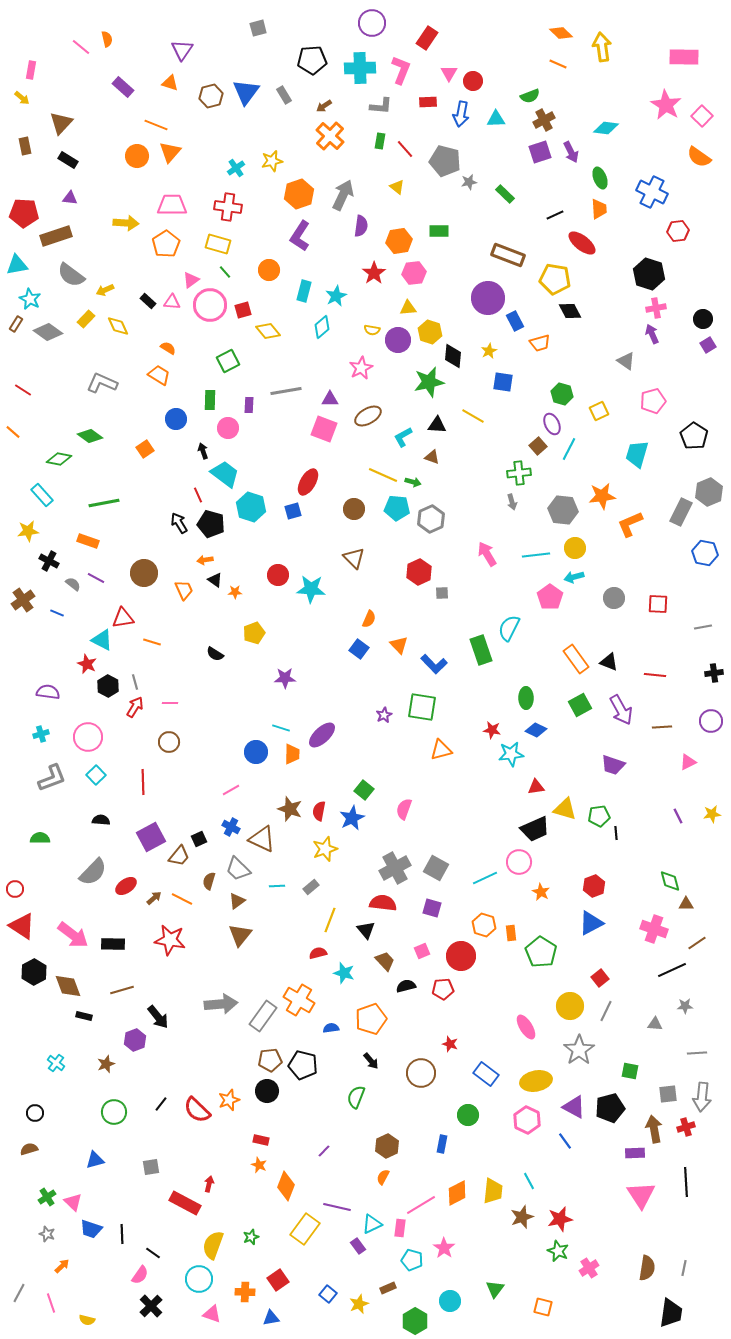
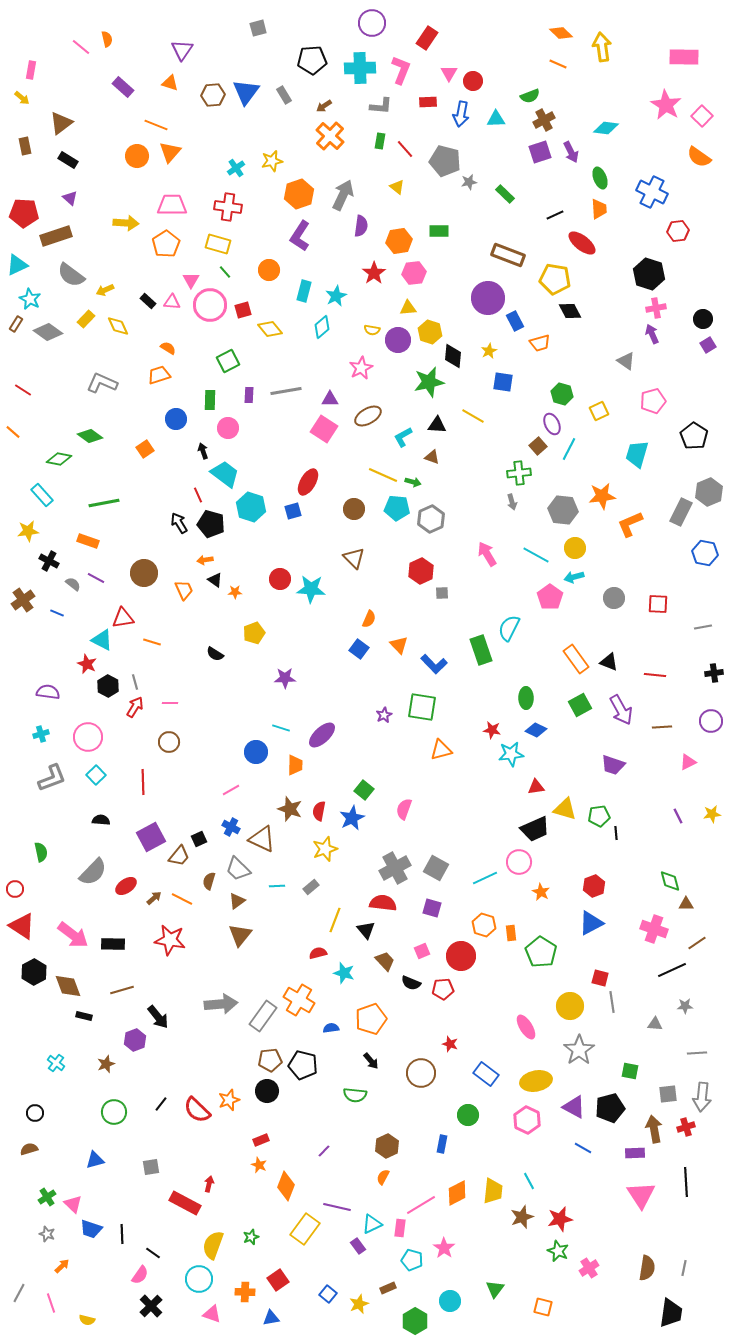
brown hexagon at (211, 96): moved 2 px right, 1 px up; rotated 10 degrees clockwise
brown triangle at (61, 123): rotated 10 degrees clockwise
purple triangle at (70, 198): rotated 35 degrees clockwise
cyan triangle at (17, 265): rotated 15 degrees counterclockwise
pink triangle at (191, 280): rotated 24 degrees counterclockwise
yellow diamond at (268, 331): moved 2 px right, 2 px up
orange trapezoid at (159, 375): rotated 50 degrees counterclockwise
purple rectangle at (249, 405): moved 10 px up
pink square at (324, 429): rotated 12 degrees clockwise
cyan line at (536, 555): rotated 36 degrees clockwise
red hexagon at (419, 572): moved 2 px right, 1 px up
red circle at (278, 575): moved 2 px right, 4 px down
orange trapezoid at (292, 754): moved 3 px right, 11 px down
green semicircle at (40, 838): moved 1 px right, 14 px down; rotated 78 degrees clockwise
yellow line at (330, 920): moved 5 px right
red square at (600, 978): rotated 36 degrees counterclockwise
black semicircle at (406, 986): moved 5 px right, 3 px up; rotated 144 degrees counterclockwise
gray line at (606, 1011): moved 6 px right, 9 px up; rotated 35 degrees counterclockwise
green semicircle at (356, 1097): moved 1 px left, 2 px up; rotated 105 degrees counterclockwise
red rectangle at (261, 1140): rotated 35 degrees counterclockwise
blue line at (565, 1141): moved 18 px right, 7 px down; rotated 24 degrees counterclockwise
pink triangle at (73, 1202): moved 2 px down
